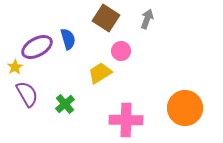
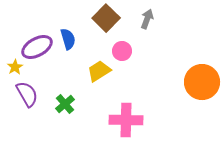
brown square: rotated 12 degrees clockwise
pink circle: moved 1 px right
yellow trapezoid: moved 1 px left, 2 px up
orange circle: moved 17 px right, 26 px up
